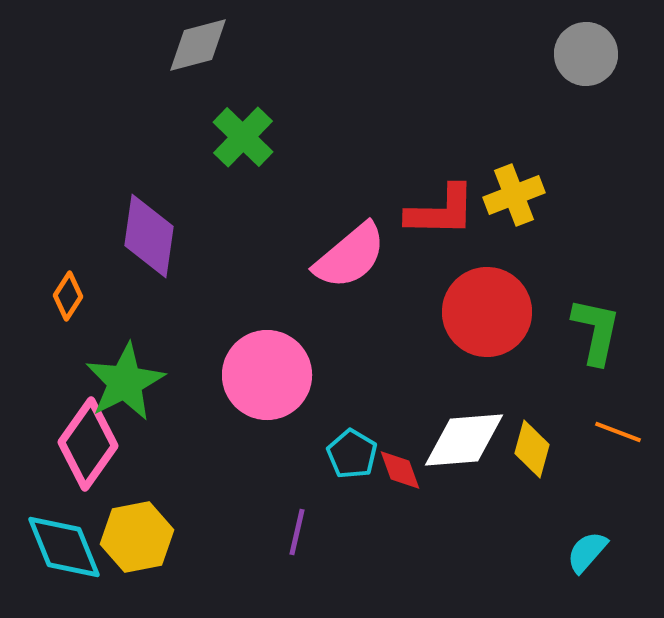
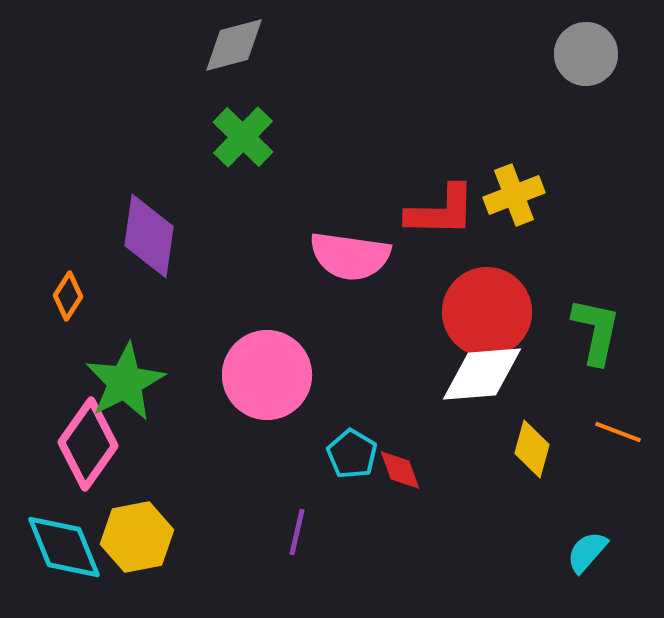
gray diamond: moved 36 px right
pink semicircle: rotated 48 degrees clockwise
white diamond: moved 18 px right, 66 px up
